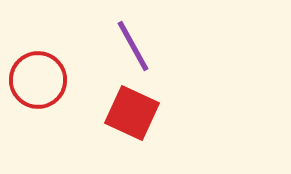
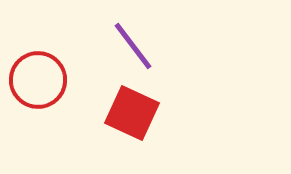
purple line: rotated 8 degrees counterclockwise
